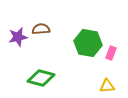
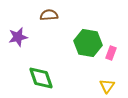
brown semicircle: moved 8 px right, 14 px up
green diamond: rotated 56 degrees clockwise
yellow triangle: rotated 49 degrees counterclockwise
